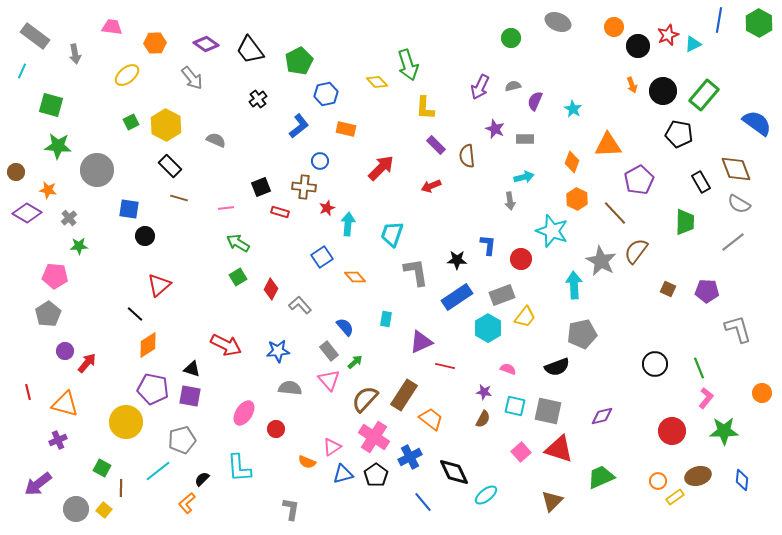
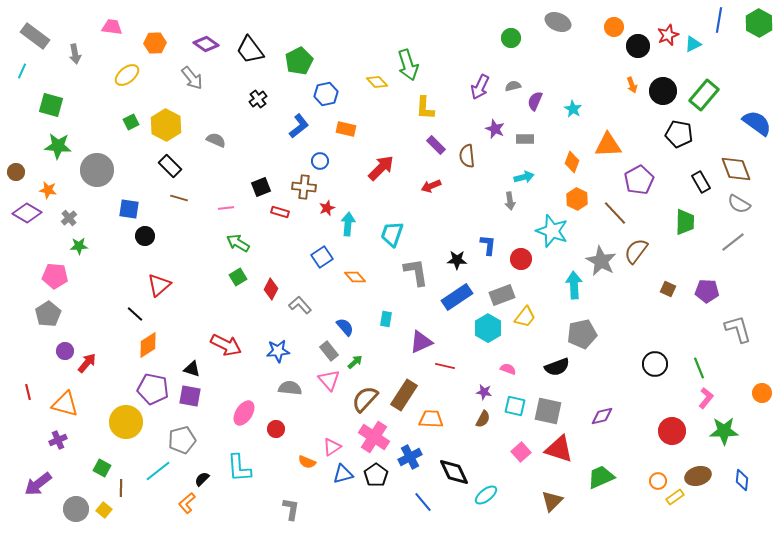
orange trapezoid at (431, 419): rotated 35 degrees counterclockwise
